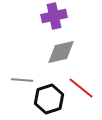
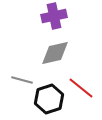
gray diamond: moved 6 px left, 1 px down
gray line: rotated 10 degrees clockwise
